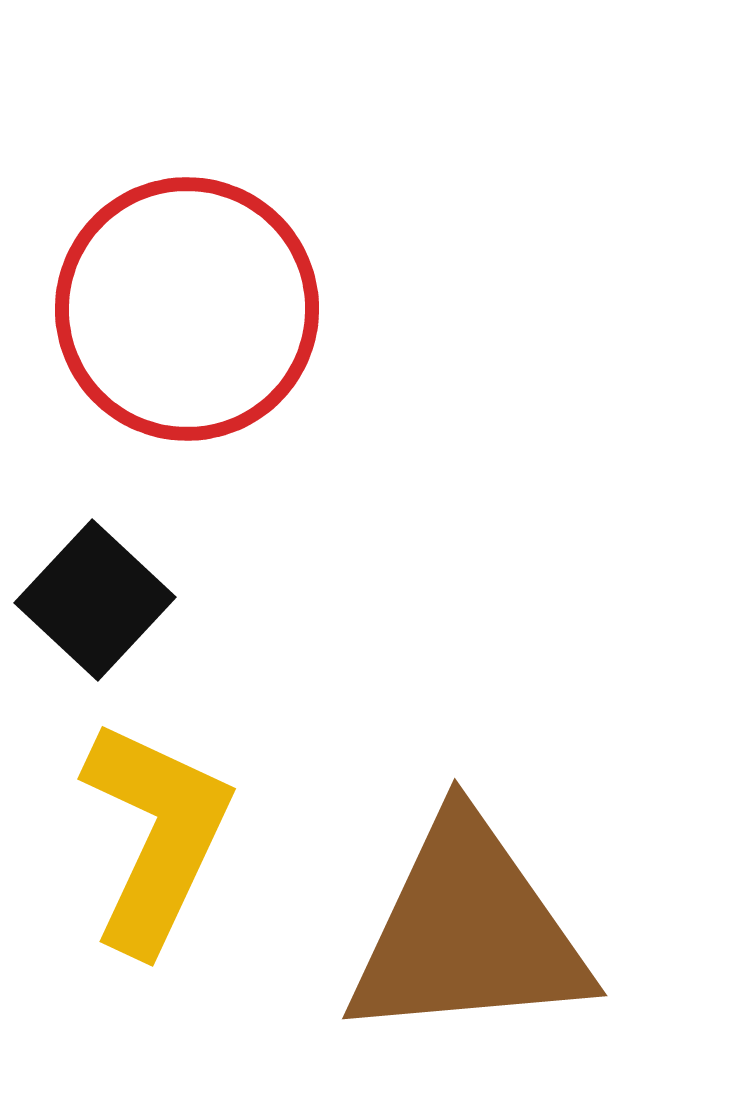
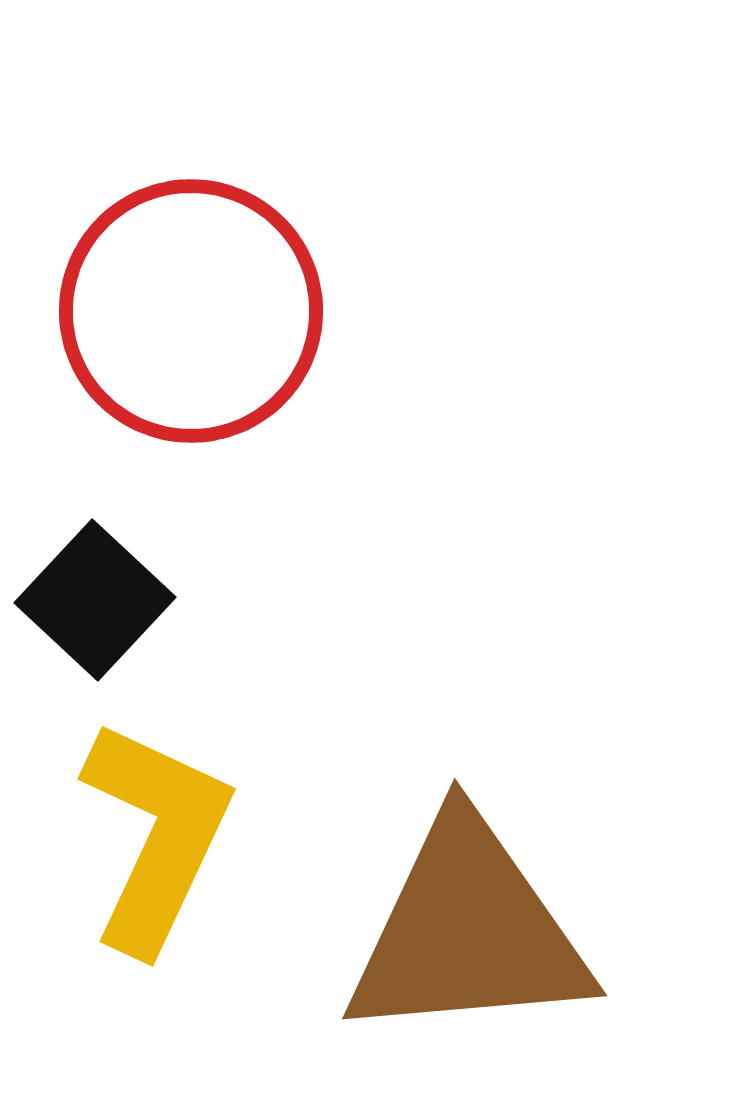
red circle: moved 4 px right, 2 px down
